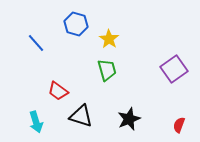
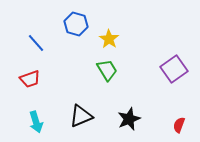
green trapezoid: rotated 15 degrees counterclockwise
red trapezoid: moved 28 px left, 12 px up; rotated 55 degrees counterclockwise
black triangle: rotated 40 degrees counterclockwise
